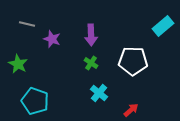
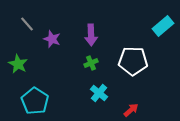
gray line: rotated 35 degrees clockwise
green cross: rotated 32 degrees clockwise
cyan pentagon: rotated 12 degrees clockwise
